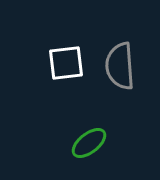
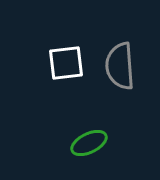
green ellipse: rotated 12 degrees clockwise
